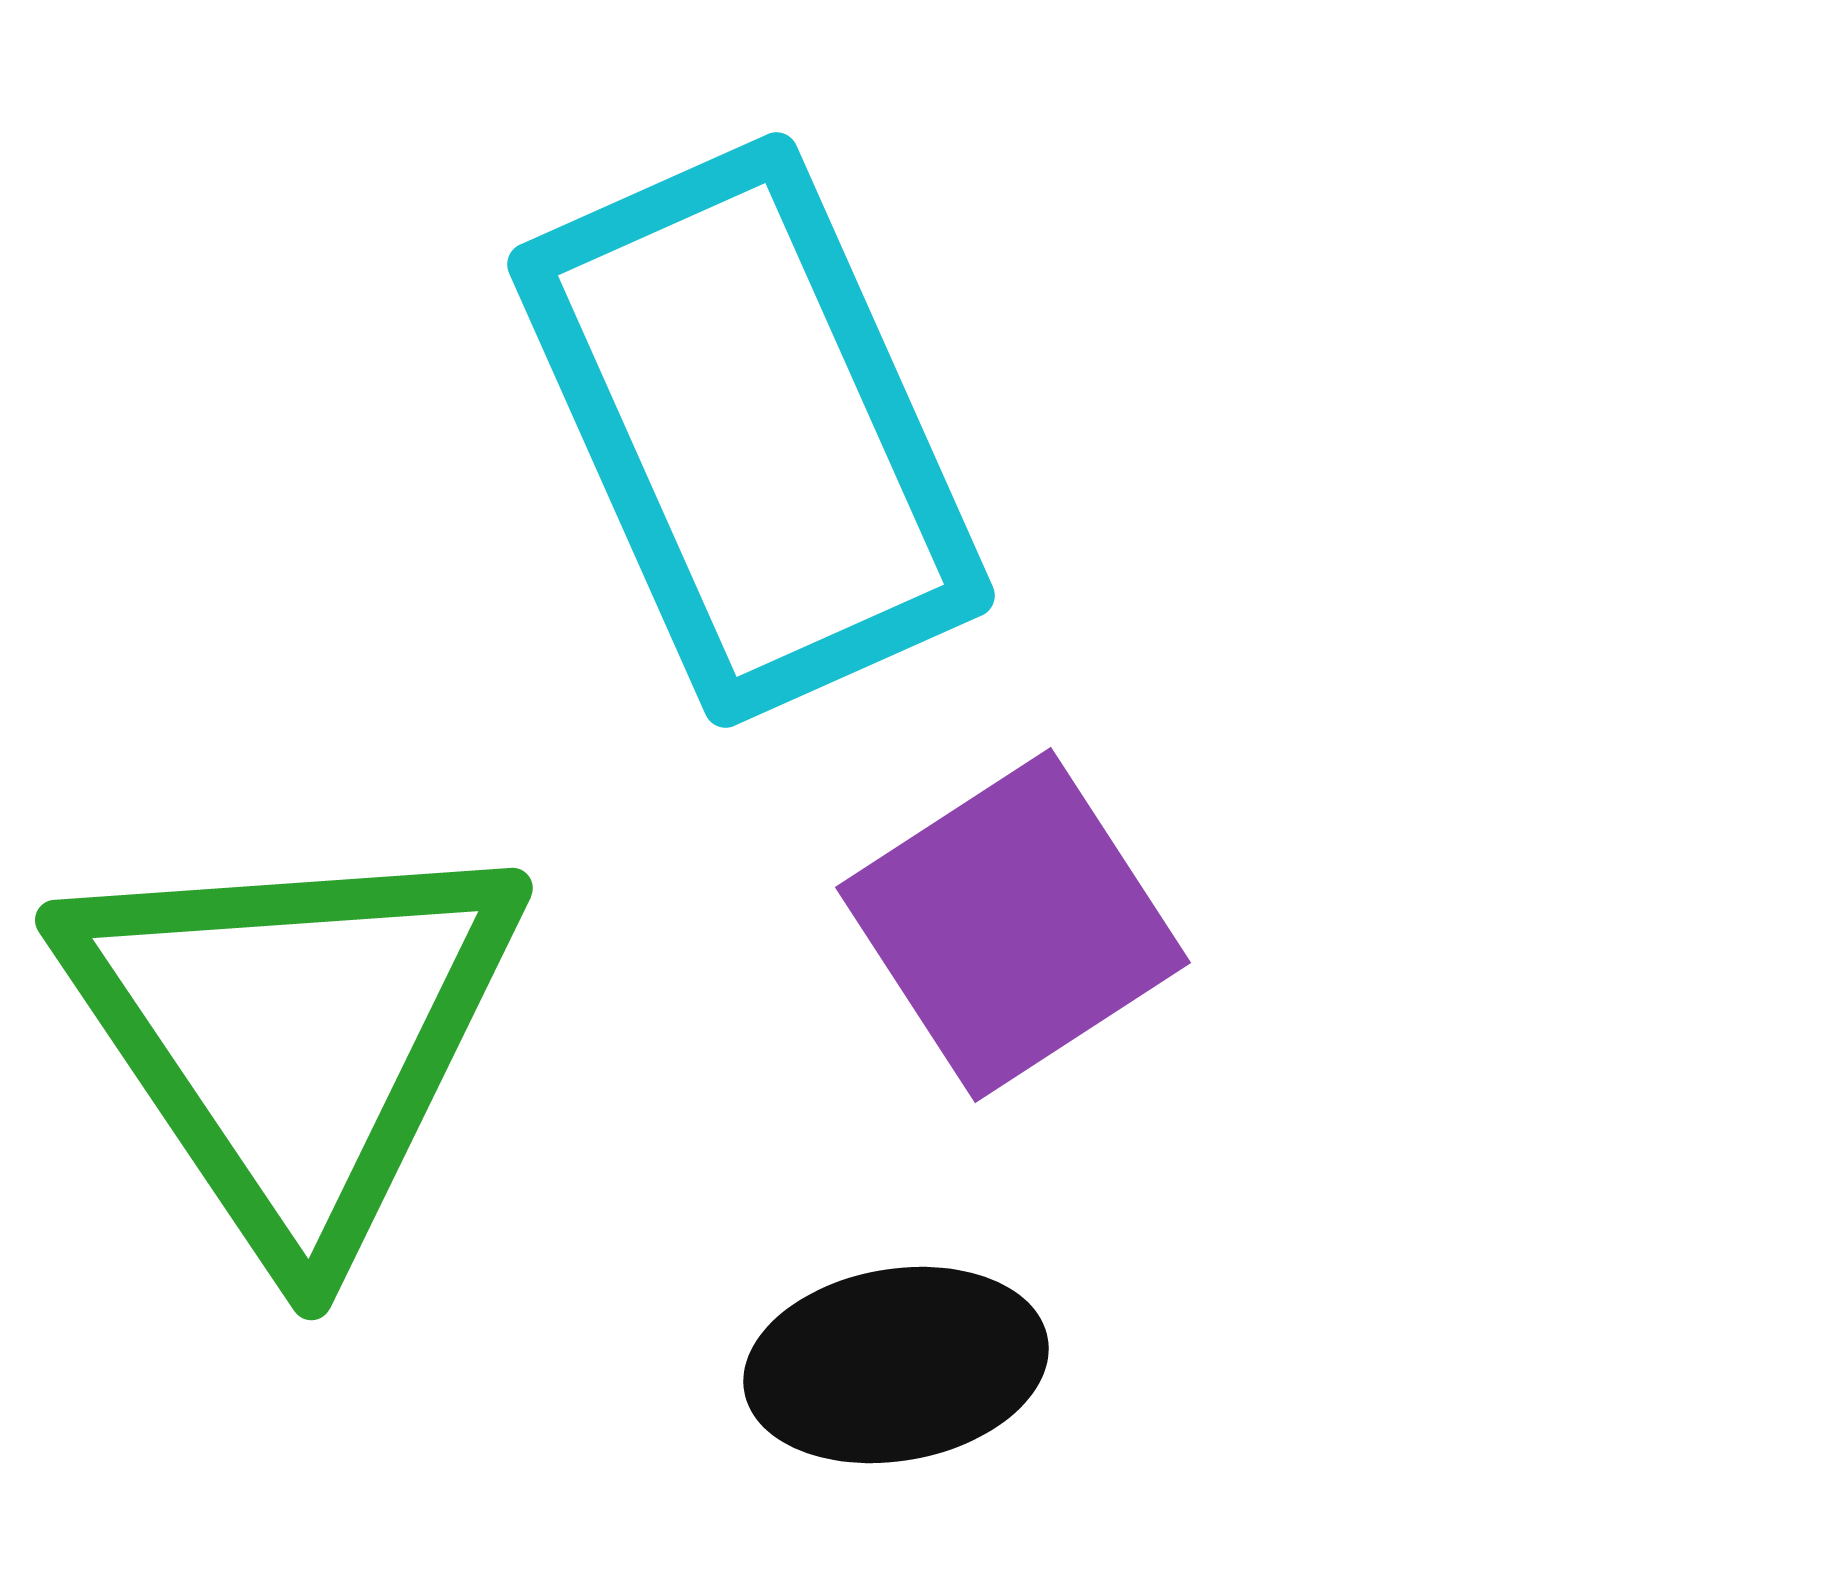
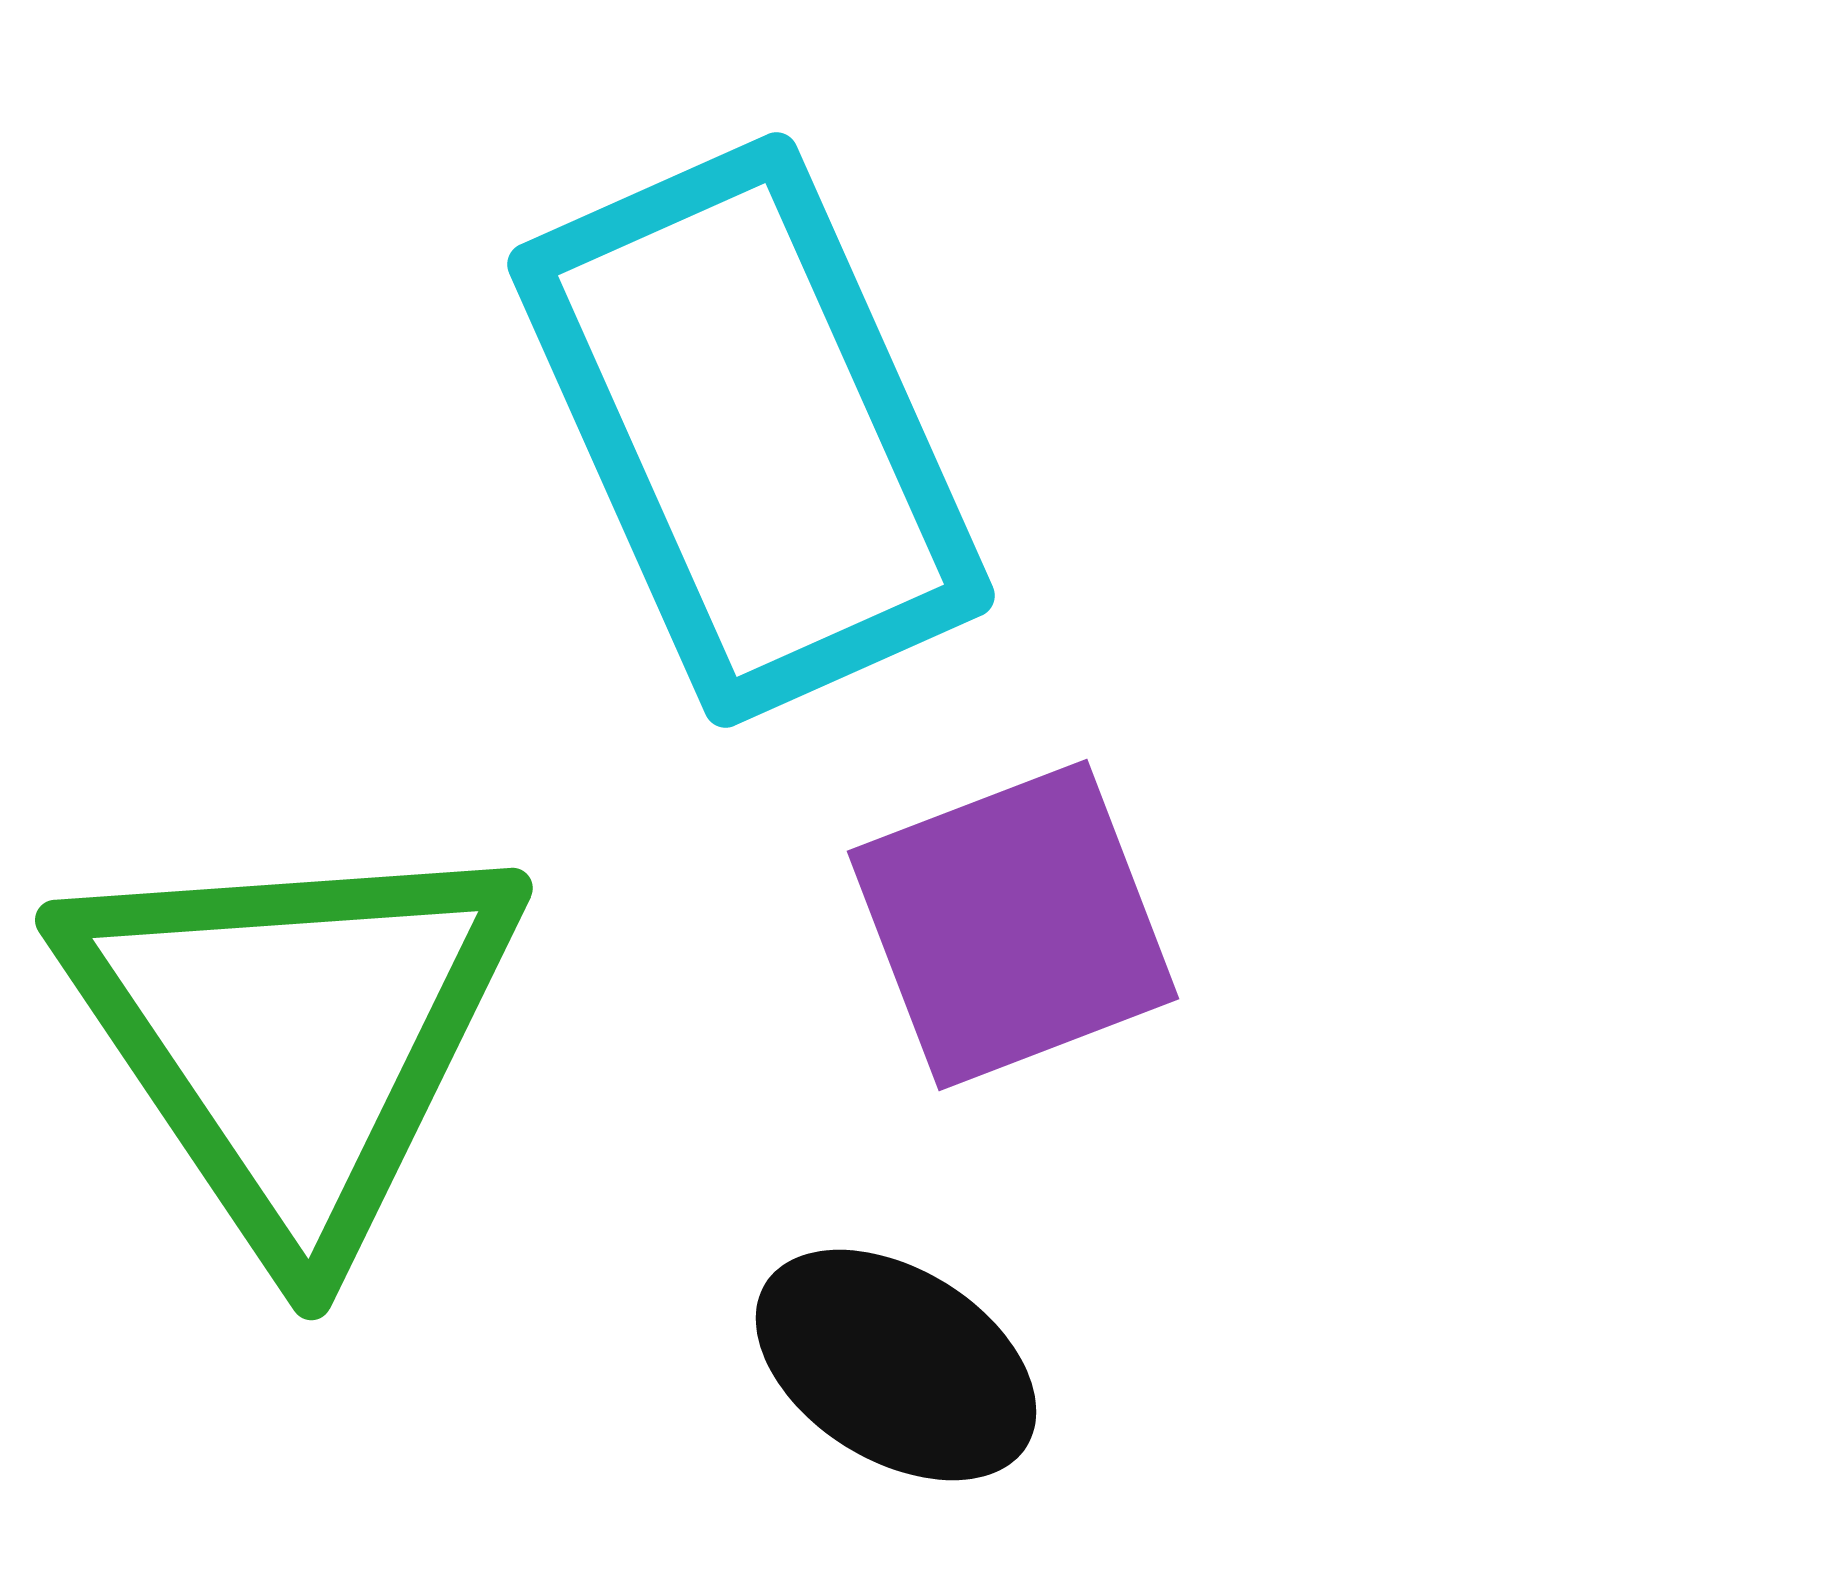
purple square: rotated 12 degrees clockwise
black ellipse: rotated 42 degrees clockwise
